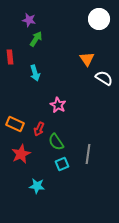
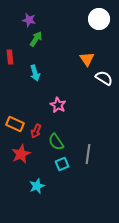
red arrow: moved 3 px left, 2 px down
cyan star: rotated 28 degrees counterclockwise
